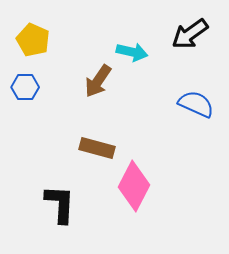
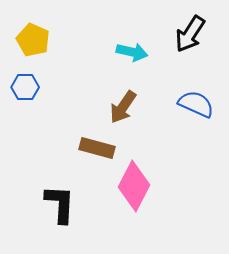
black arrow: rotated 21 degrees counterclockwise
brown arrow: moved 25 px right, 26 px down
